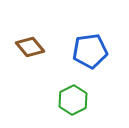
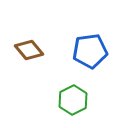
brown diamond: moved 1 px left, 3 px down
